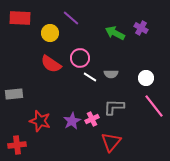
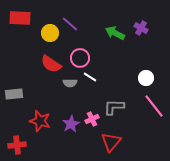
purple line: moved 1 px left, 6 px down
gray semicircle: moved 41 px left, 9 px down
purple star: moved 1 px left, 3 px down
